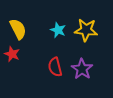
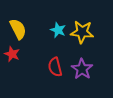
yellow star: moved 4 px left, 2 px down
